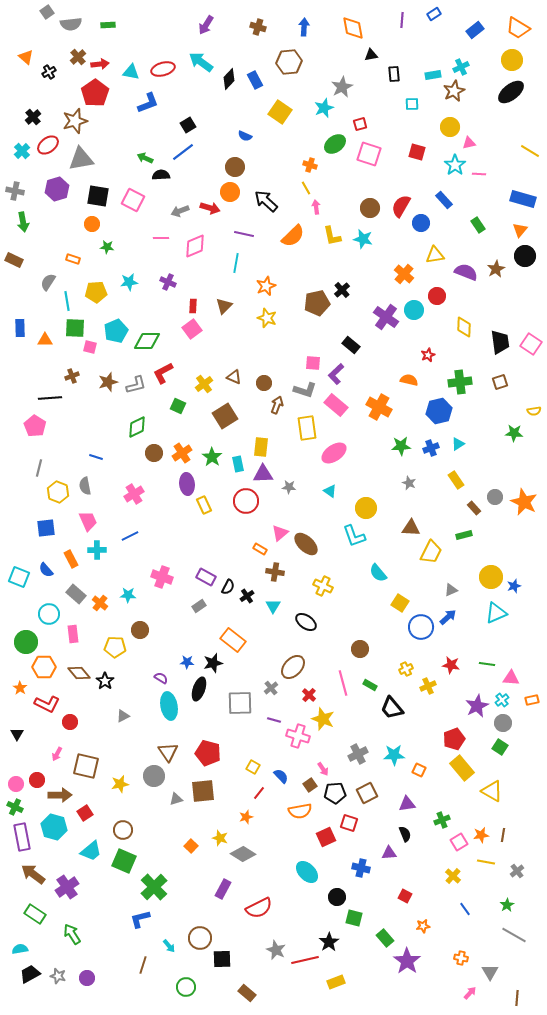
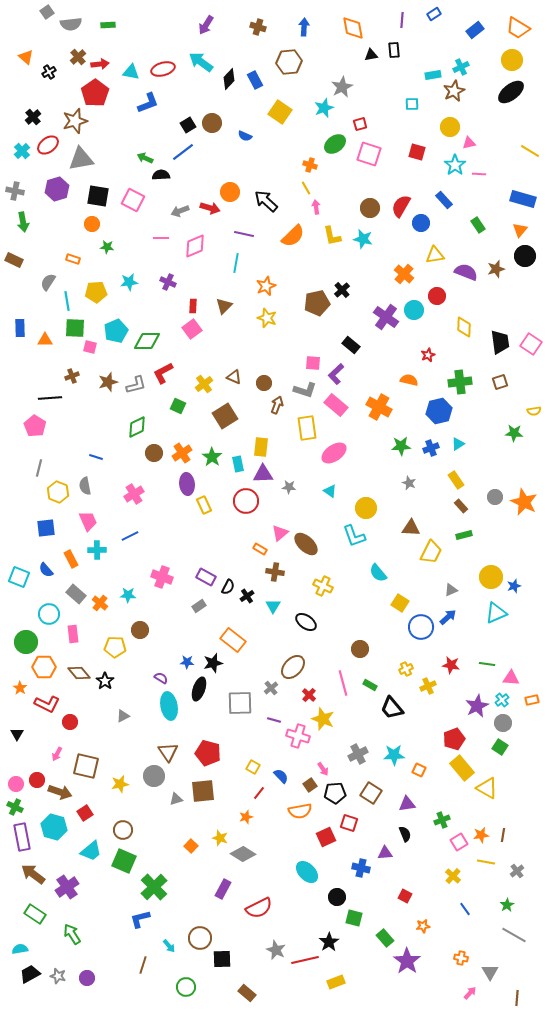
black rectangle at (394, 74): moved 24 px up
brown circle at (235, 167): moved 23 px left, 44 px up
brown star at (496, 269): rotated 12 degrees clockwise
brown rectangle at (474, 508): moved 13 px left, 2 px up
yellow triangle at (492, 791): moved 5 px left, 3 px up
brown square at (367, 793): moved 4 px right; rotated 30 degrees counterclockwise
brown arrow at (60, 795): moved 3 px up; rotated 20 degrees clockwise
purple triangle at (389, 853): moved 4 px left
